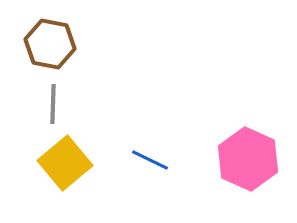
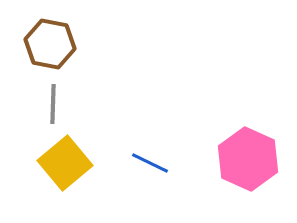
blue line: moved 3 px down
